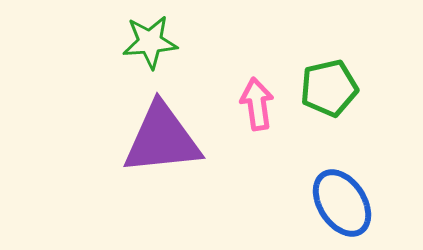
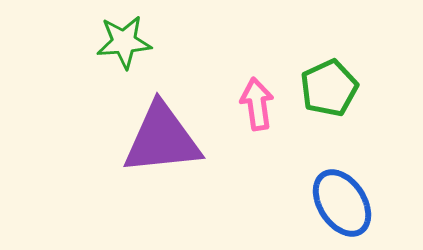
green star: moved 26 px left
green pentagon: rotated 12 degrees counterclockwise
